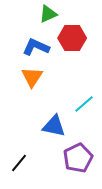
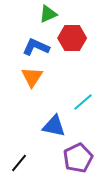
cyan line: moved 1 px left, 2 px up
